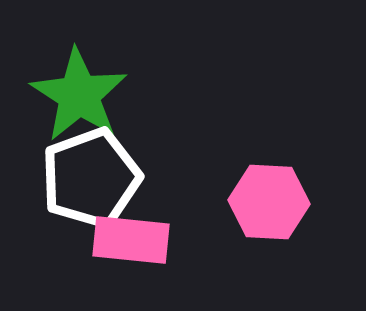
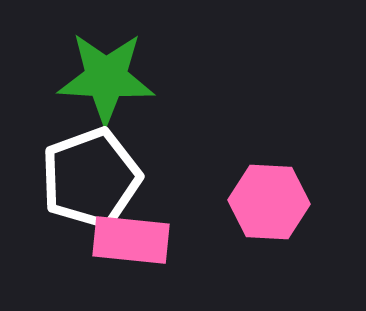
green star: moved 27 px right, 17 px up; rotated 30 degrees counterclockwise
